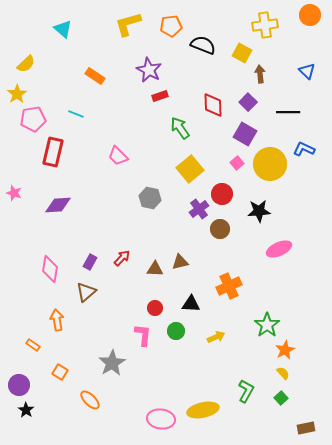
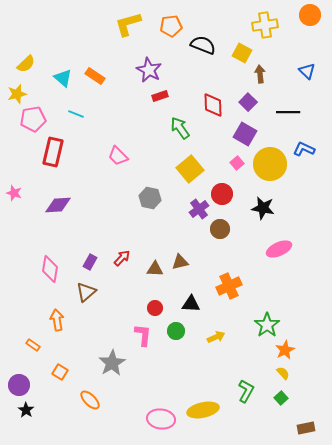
cyan triangle at (63, 29): moved 49 px down
yellow star at (17, 94): rotated 18 degrees clockwise
black star at (259, 211): moved 4 px right, 3 px up; rotated 15 degrees clockwise
